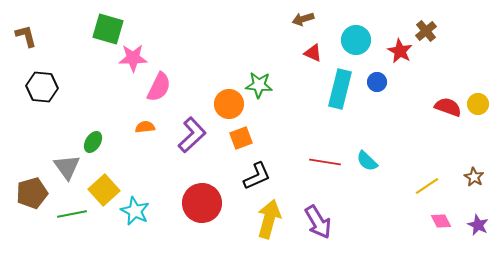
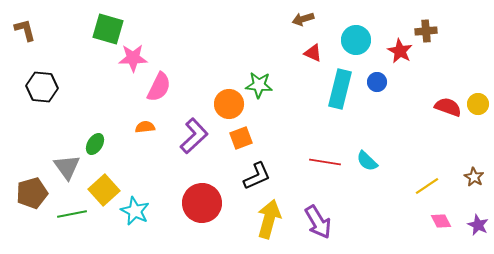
brown cross: rotated 35 degrees clockwise
brown L-shape: moved 1 px left, 6 px up
purple L-shape: moved 2 px right, 1 px down
green ellipse: moved 2 px right, 2 px down
